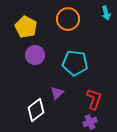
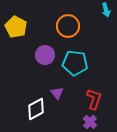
cyan arrow: moved 3 px up
orange circle: moved 7 px down
yellow pentagon: moved 10 px left
purple circle: moved 10 px right
purple triangle: rotated 24 degrees counterclockwise
white diamond: moved 1 px up; rotated 10 degrees clockwise
purple cross: rotated 24 degrees counterclockwise
